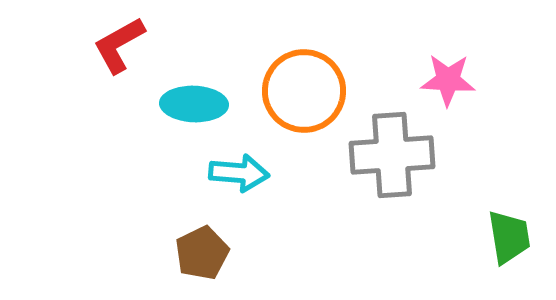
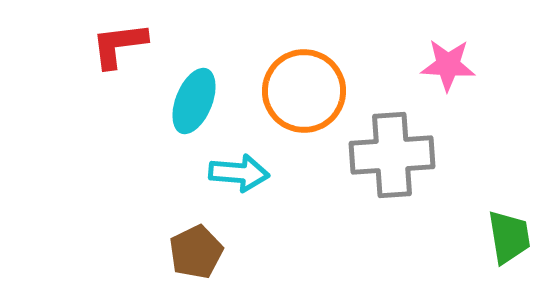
red L-shape: rotated 22 degrees clockwise
pink star: moved 15 px up
cyan ellipse: moved 3 px up; rotated 70 degrees counterclockwise
brown pentagon: moved 6 px left, 1 px up
